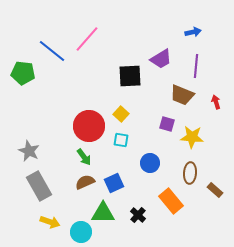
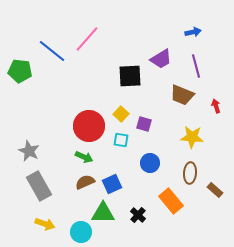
purple line: rotated 20 degrees counterclockwise
green pentagon: moved 3 px left, 2 px up
red arrow: moved 4 px down
purple square: moved 23 px left
green arrow: rotated 30 degrees counterclockwise
blue square: moved 2 px left, 1 px down
yellow arrow: moved 5 px left, 2 px down
